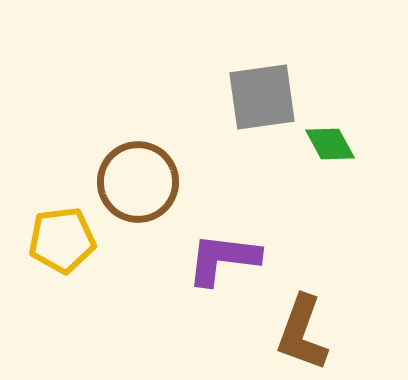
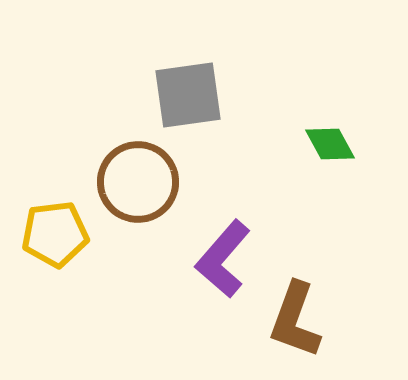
gray square: moved 74 px left, 2 px up
yellow pentagon: moved 7 px left, 6 px up
purple L-shape: rotated 56 degrees counterclockwise
brown L-shape: moved 7 px left, 13 px up
